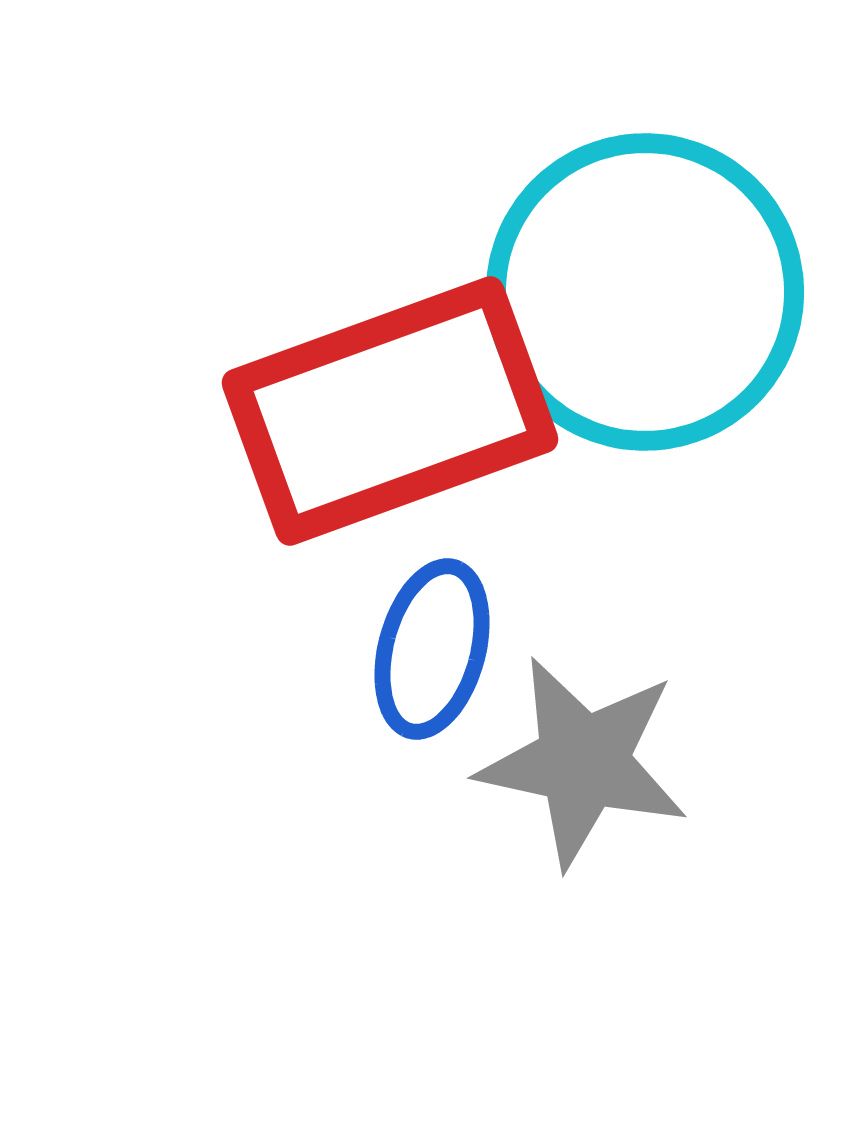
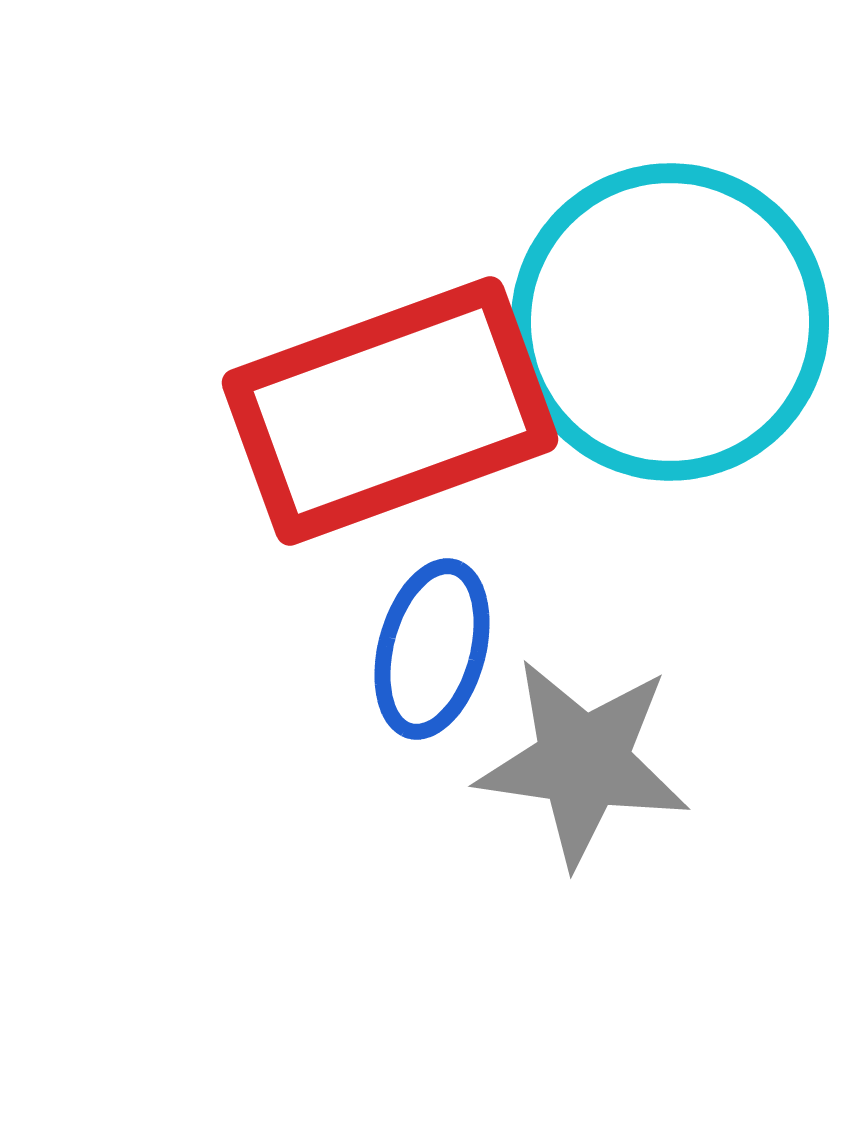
cyan circle: moved 25 px right, 30 px down
gray star: rotated 4 degrees counterclockwise
